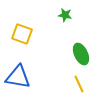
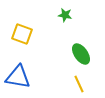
green ellipse: rotated 10 degrees counterclockwise
